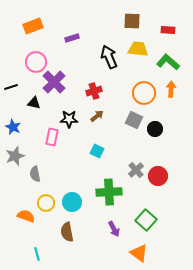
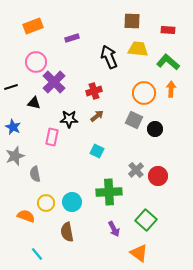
cyan line: rotated 24 degrees counterclockwise
